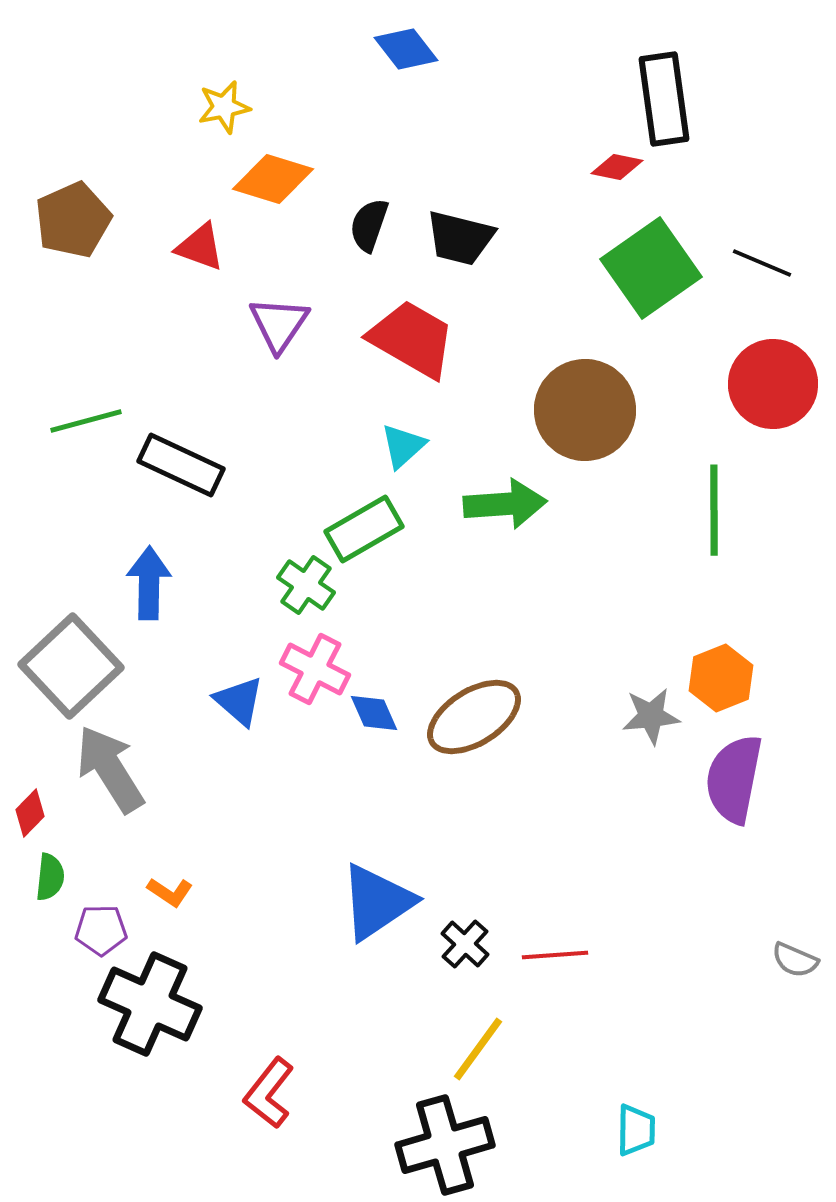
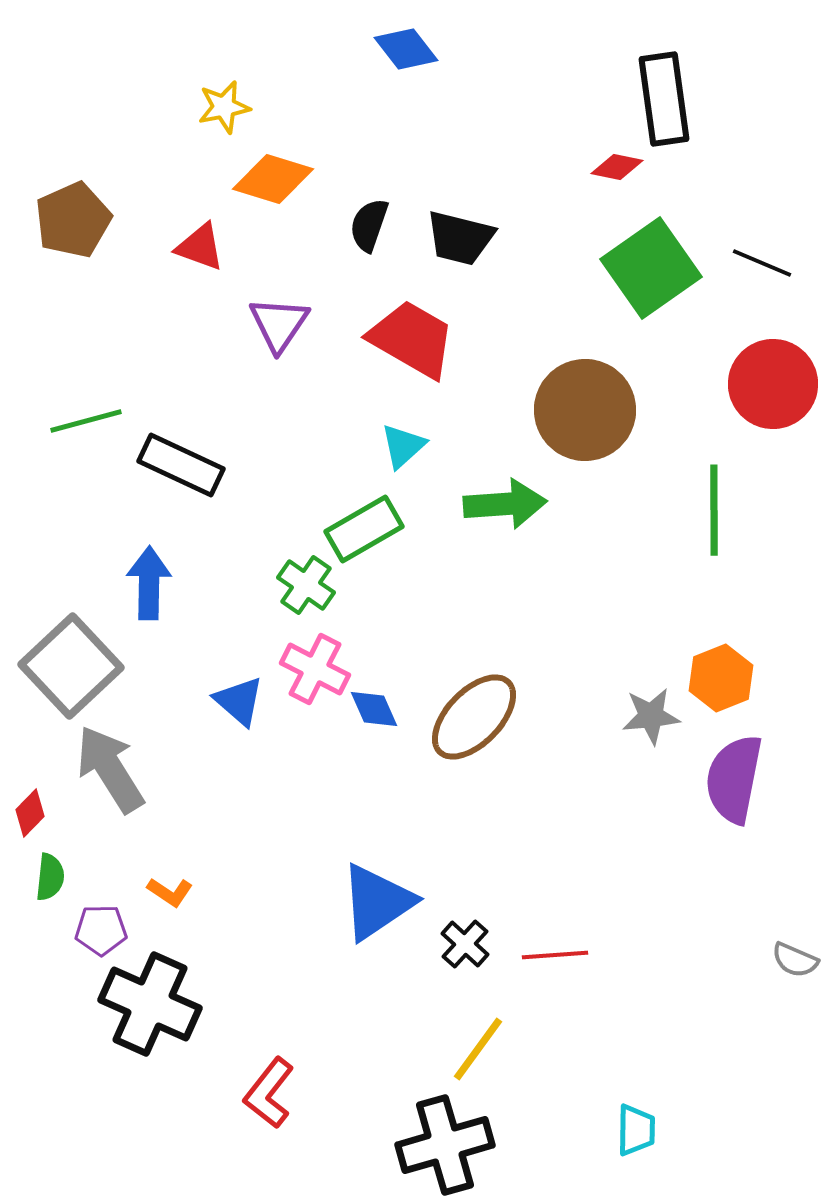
blue diamond at (374, 713): moved 4 px up
brown ellipse at (474, 717): rotated 14 degrees counterclockwise
